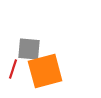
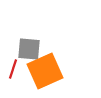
orange square: rotated 9 degrees counterclockwise
